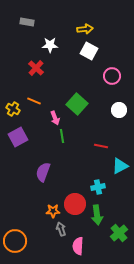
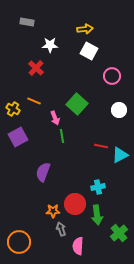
cyan triangle: moved 11 px up
orange circle: moved 4 px right, 1 px down
